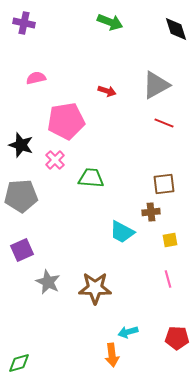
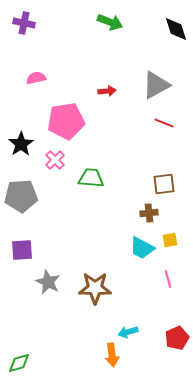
red arrow: rotated 24 degrees counterclockwise
black star: moved 1 px up; rotated 20 degrees clockwise
brown cross: moved 2 px left, 1 px down
cyan trapezoid: moved 20 px right, 16 px down
purple square: rotated 20 degrees clockwise
red pentagon: rotated 25 degrees counterclockwise
